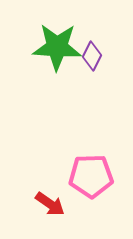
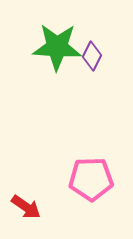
pink pentagon: moved 3 px down
red arrow: moved 24 px left, 3 px down
